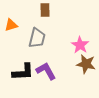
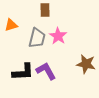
pink star: moved 22 px left, 9 px up
